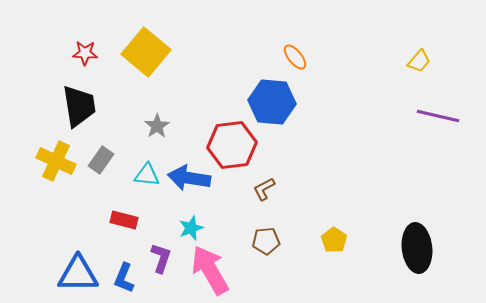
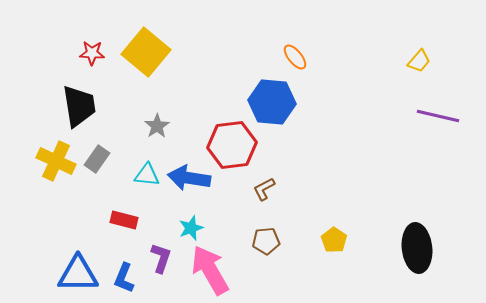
red star: moved 7 px right
gray rectangle: moved 4 px left, 1 px up
